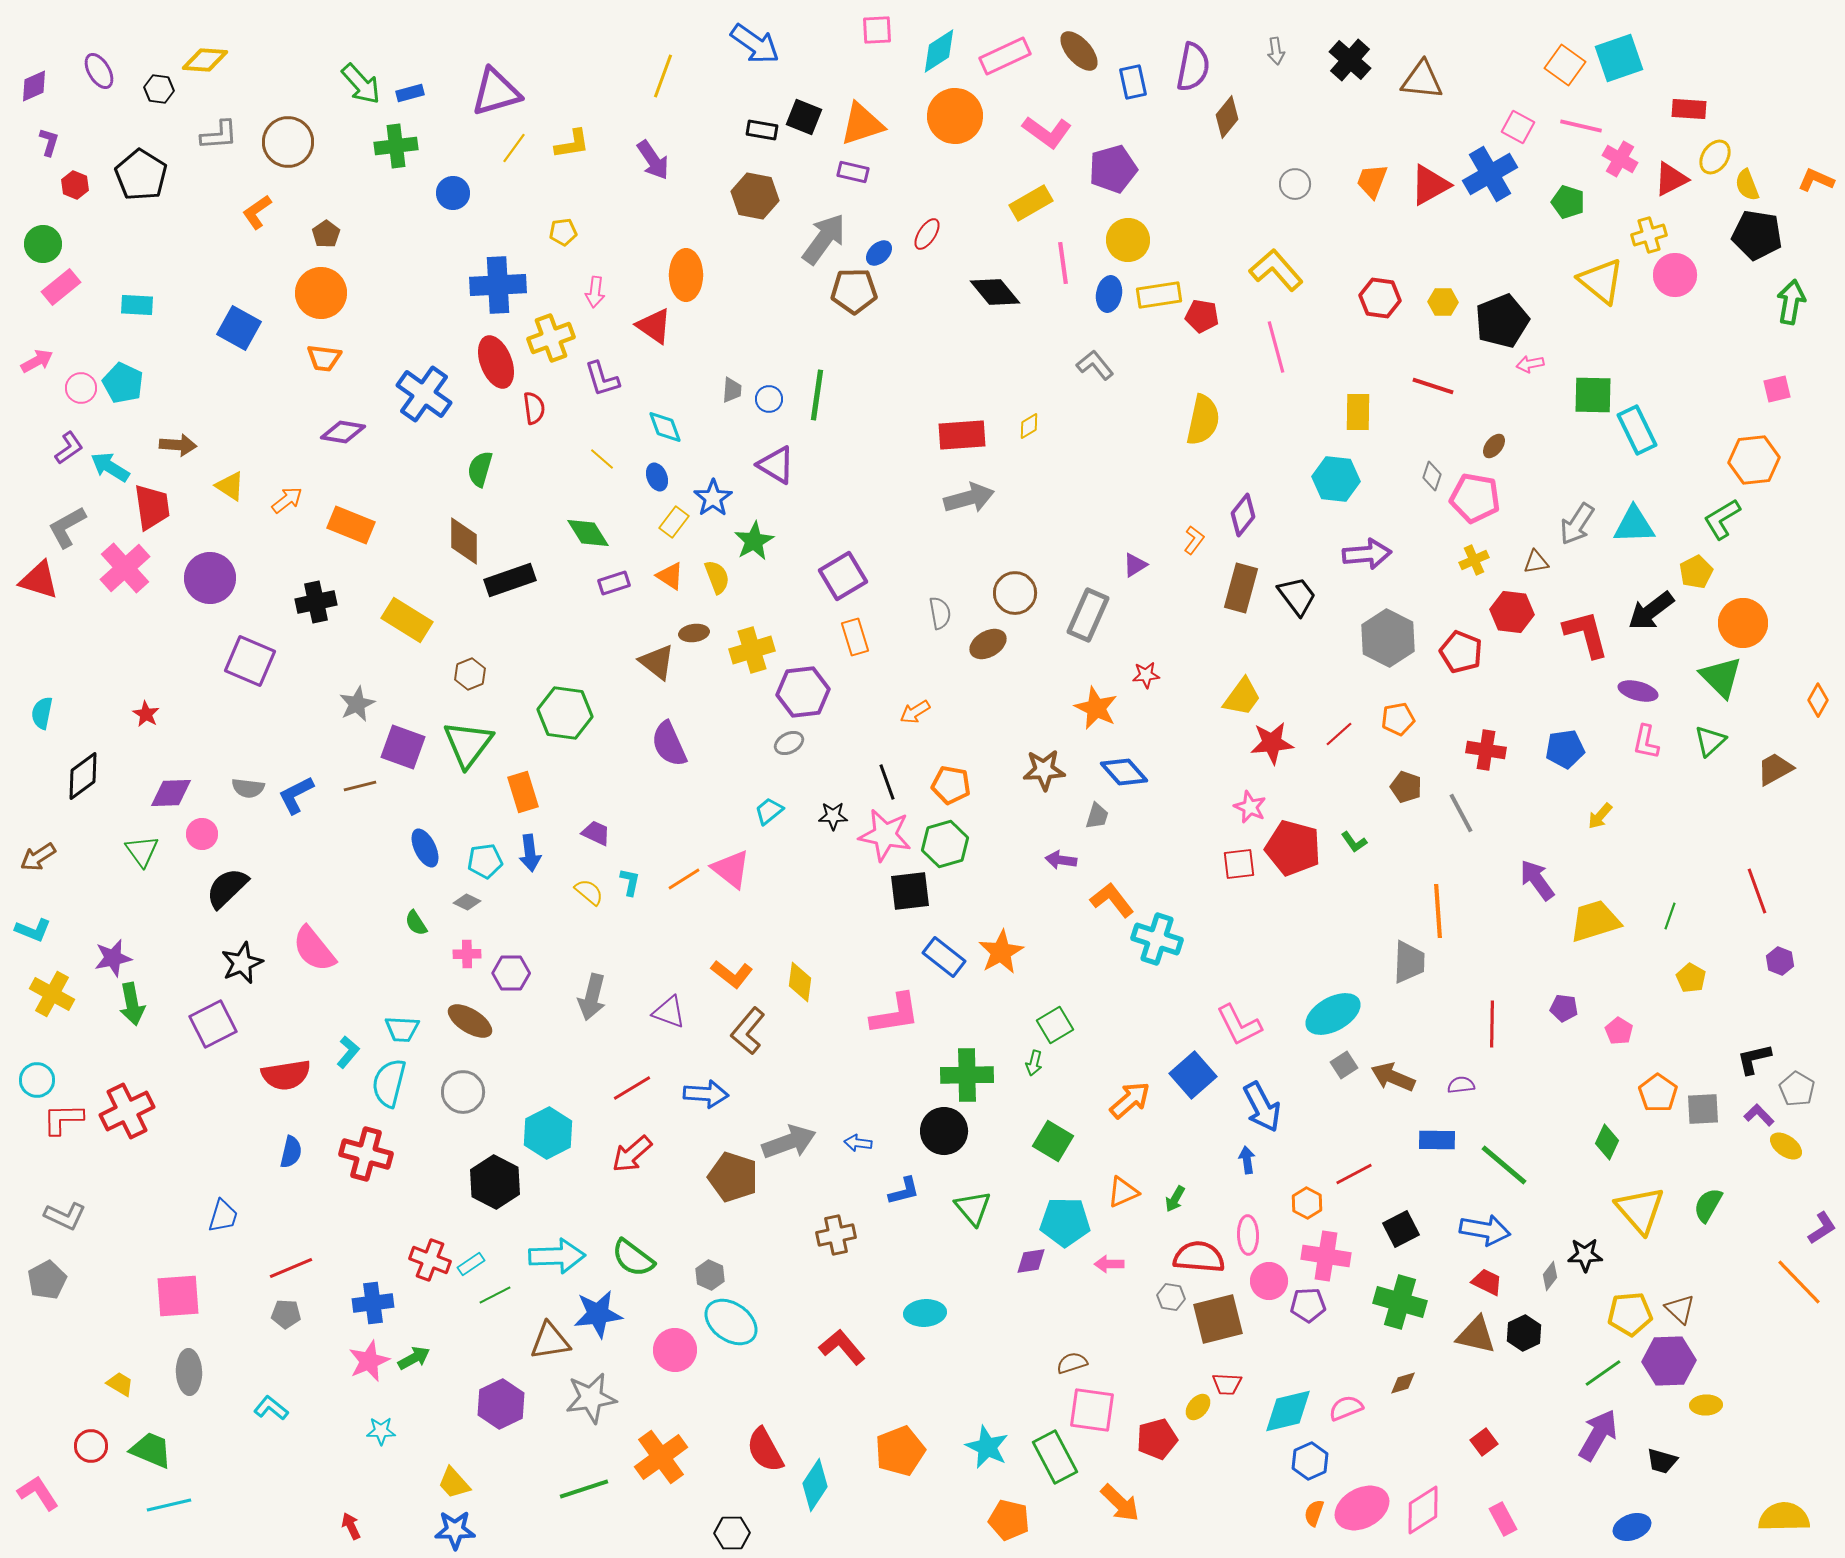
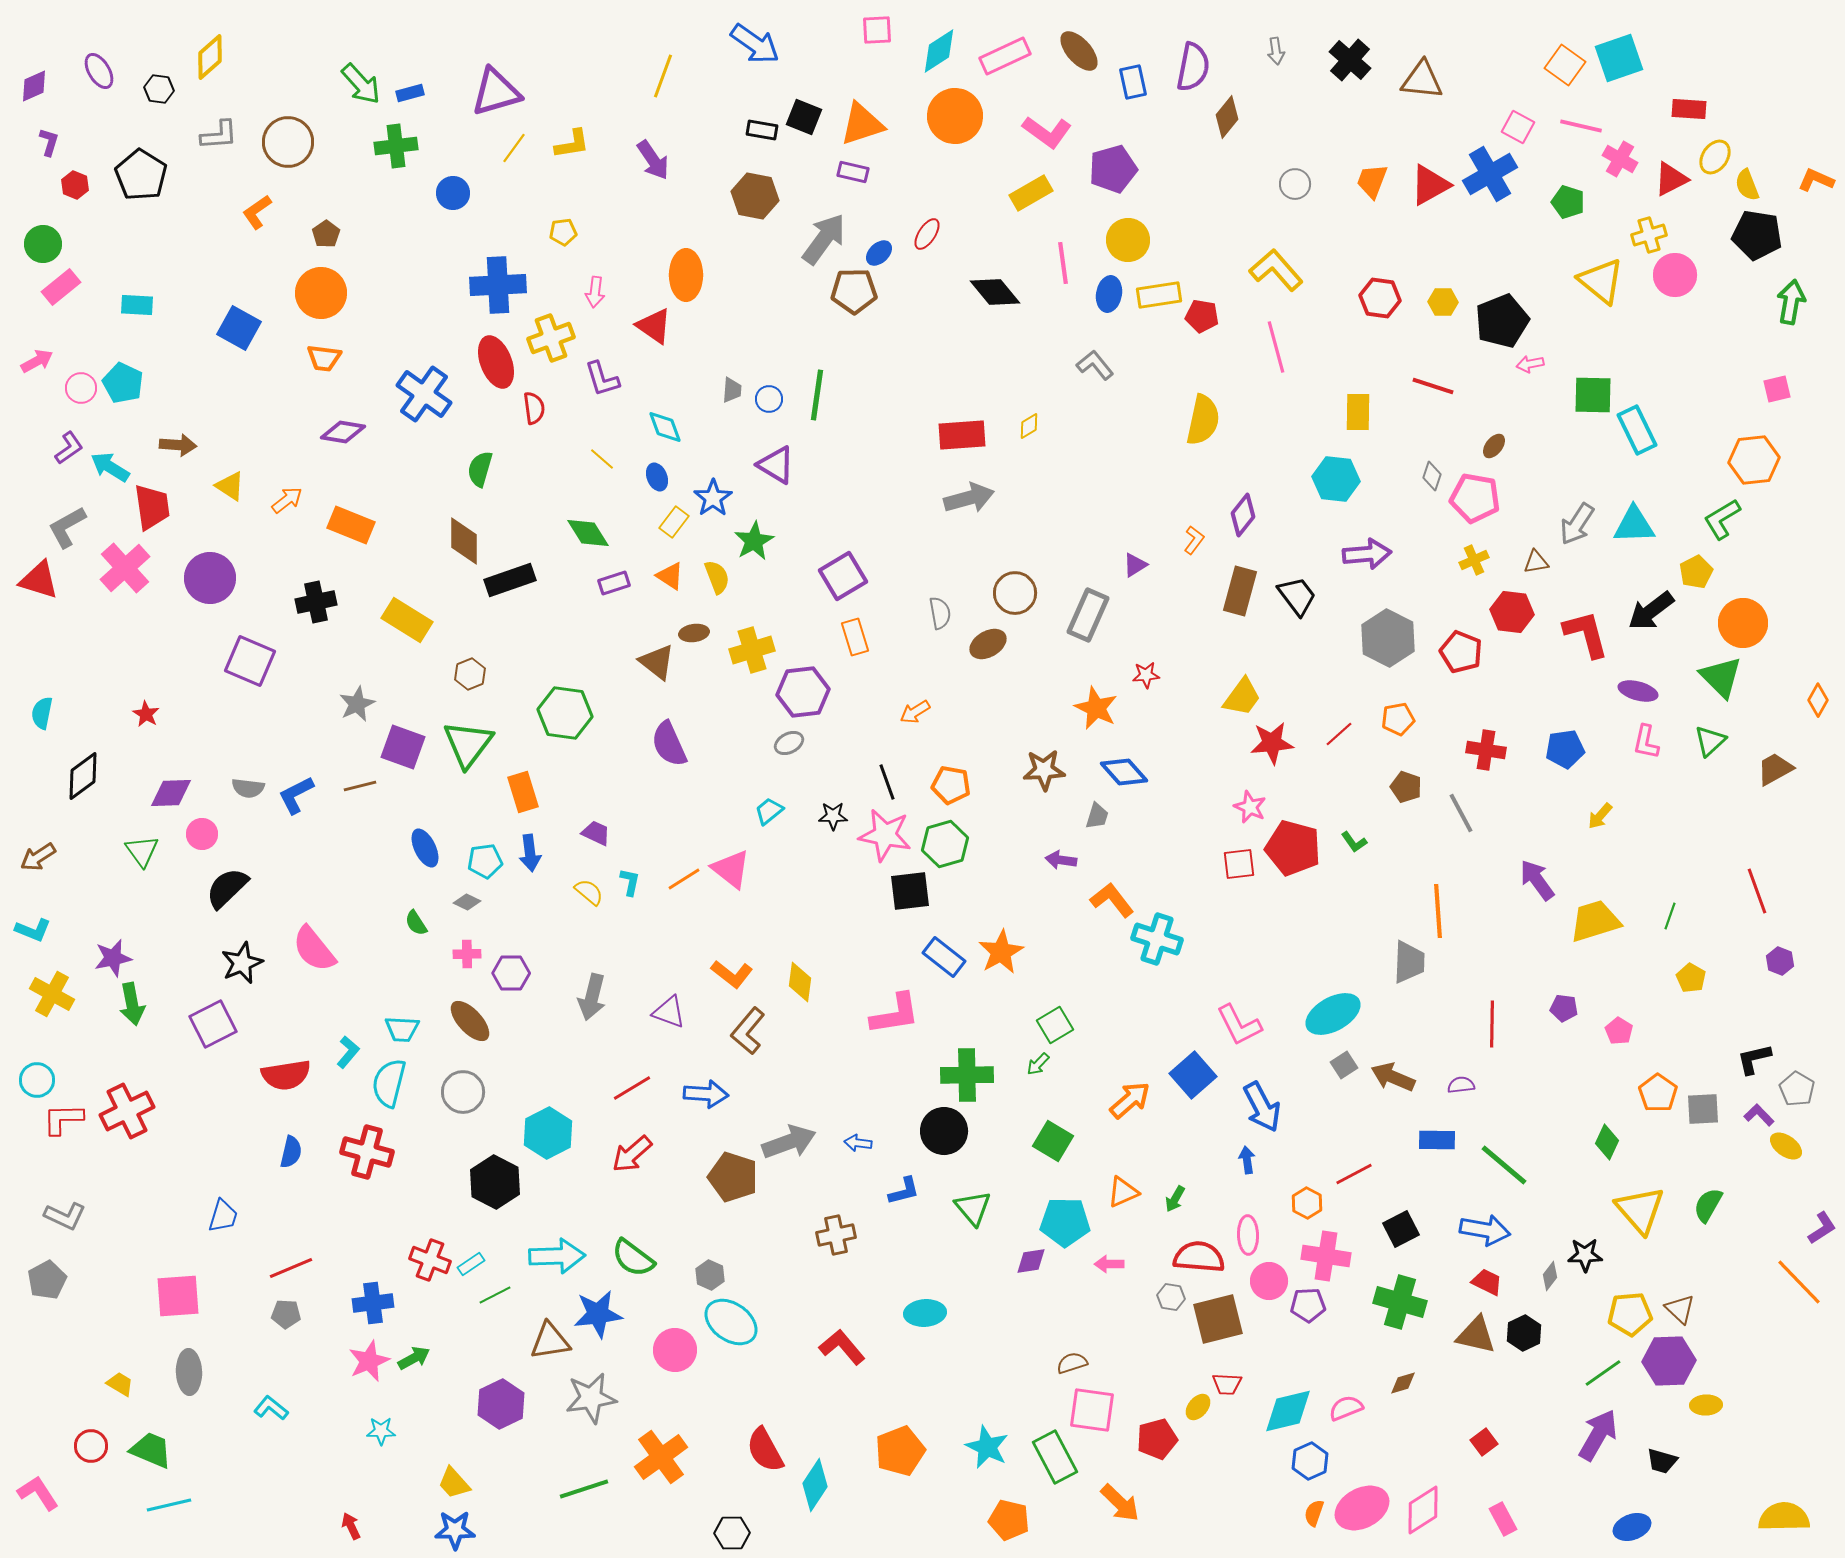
yellow diamond at (205, 60): moved 5 px right, 3 px up; rotated 45 degrees counterclockwise
yellow rectangle at (1031, 203): moved 10 px up
brown rectangle at (1241, 588): moved 1 px left, 3 px down
brown ellipse at (470, 1021): rotated 15 degrees clockwise
green arrow at (1034, 1063): moved 4 px right, 1 px down; rotated 30 degrees clockwise
red cross at (366, 1154): moved 1 px right, 2 px up
